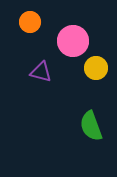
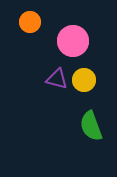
yellow circle: moved 12 px left, 12 px down
purple triangle: moved 16 px right, 7 px down
